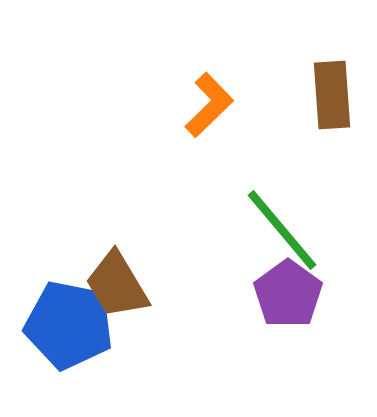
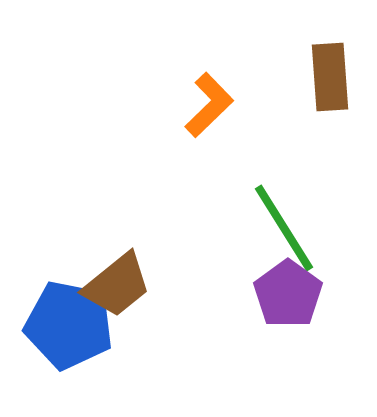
brown rectangle: moved 2 px left, 18 px up
green line: moved 2 px right, 2 px up; rotated 8 degrees clockwise
brown trapezoid: rotated 98 degrees counterclockwise
